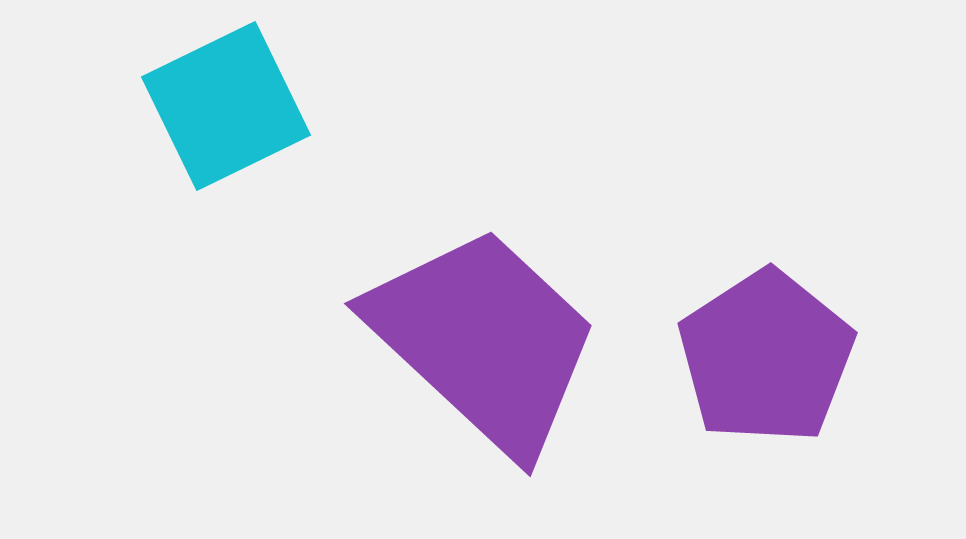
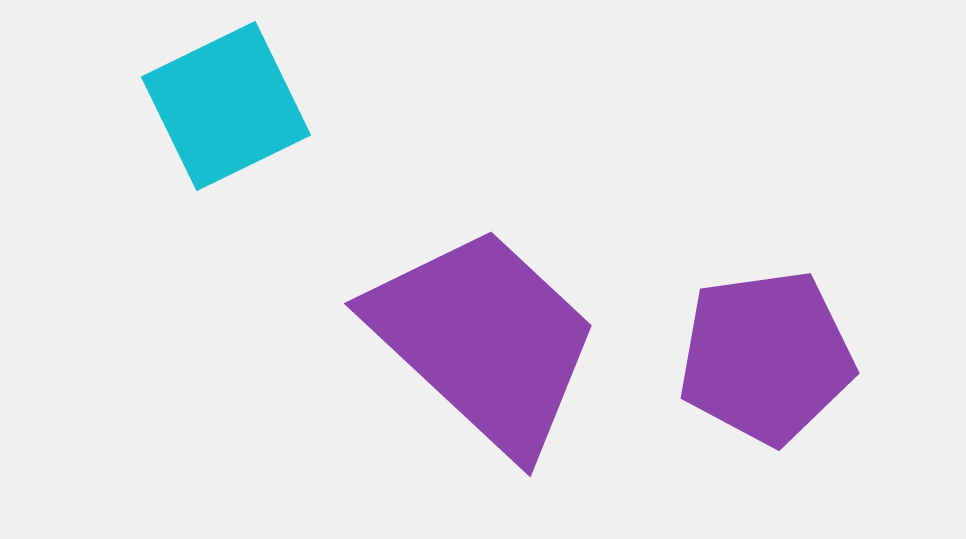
purple pentagon: rotated 25 degrees clockwise
